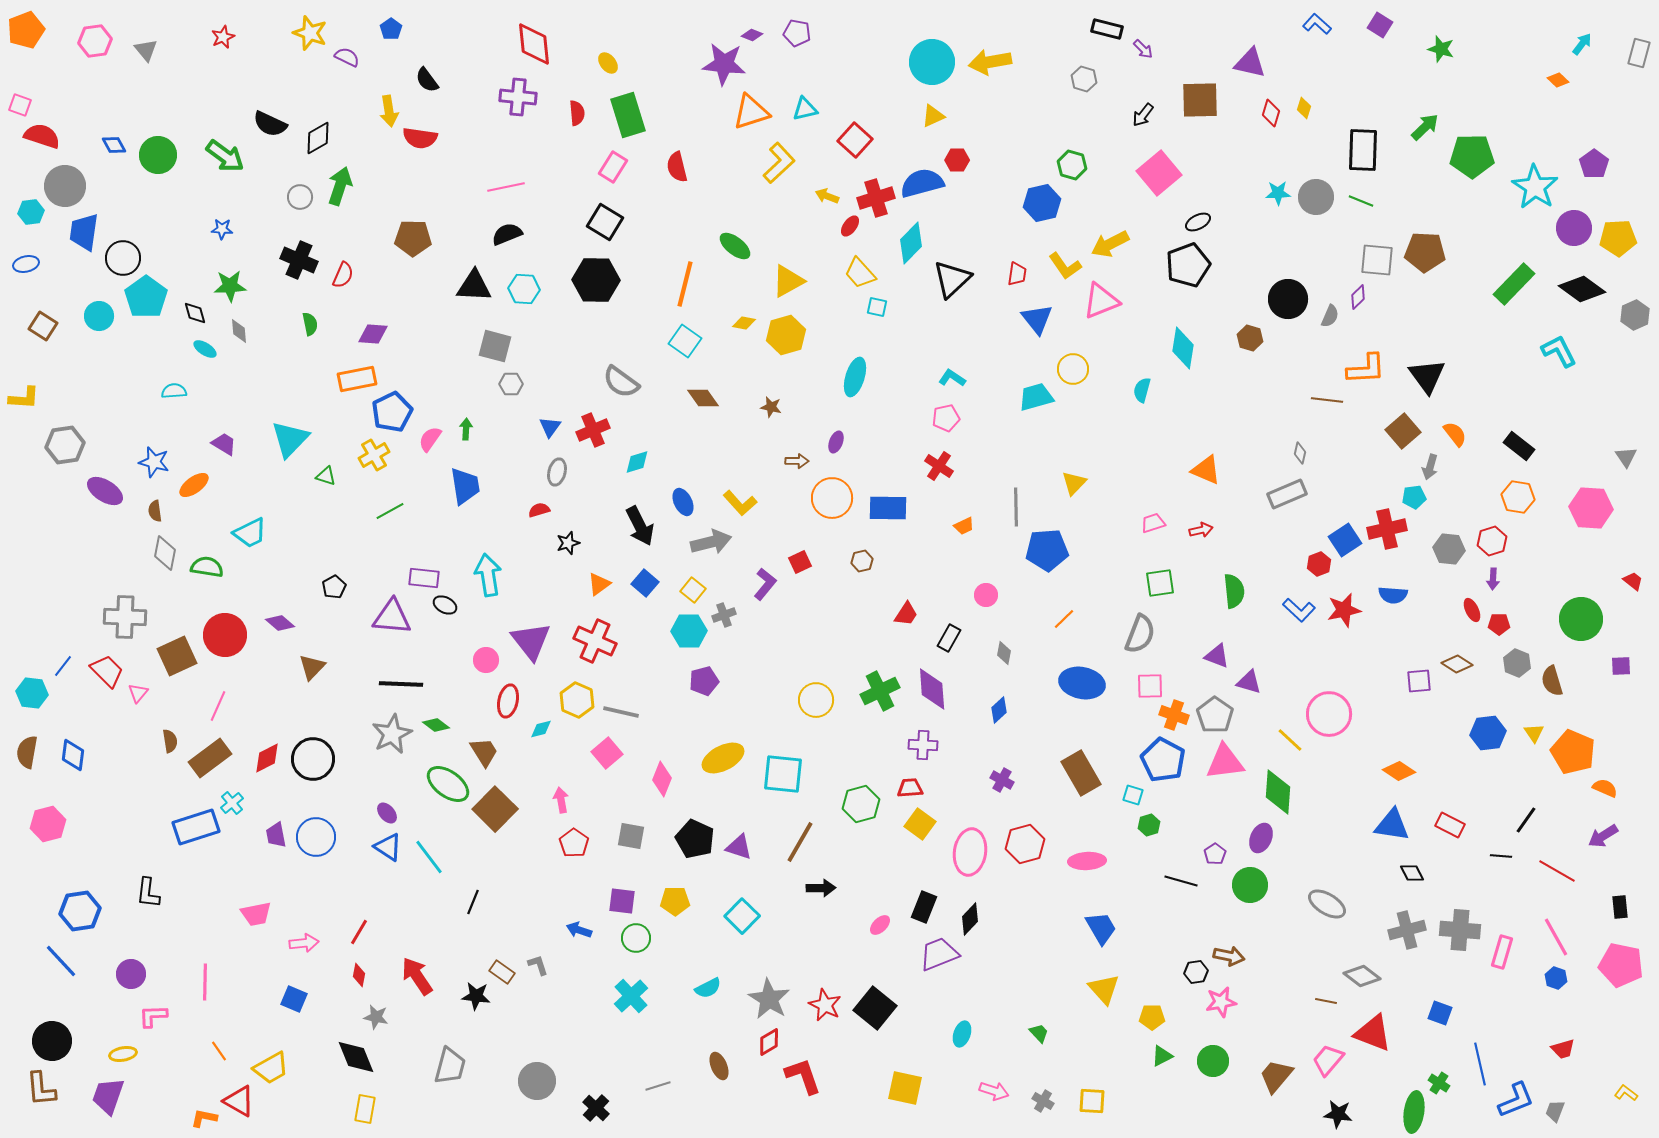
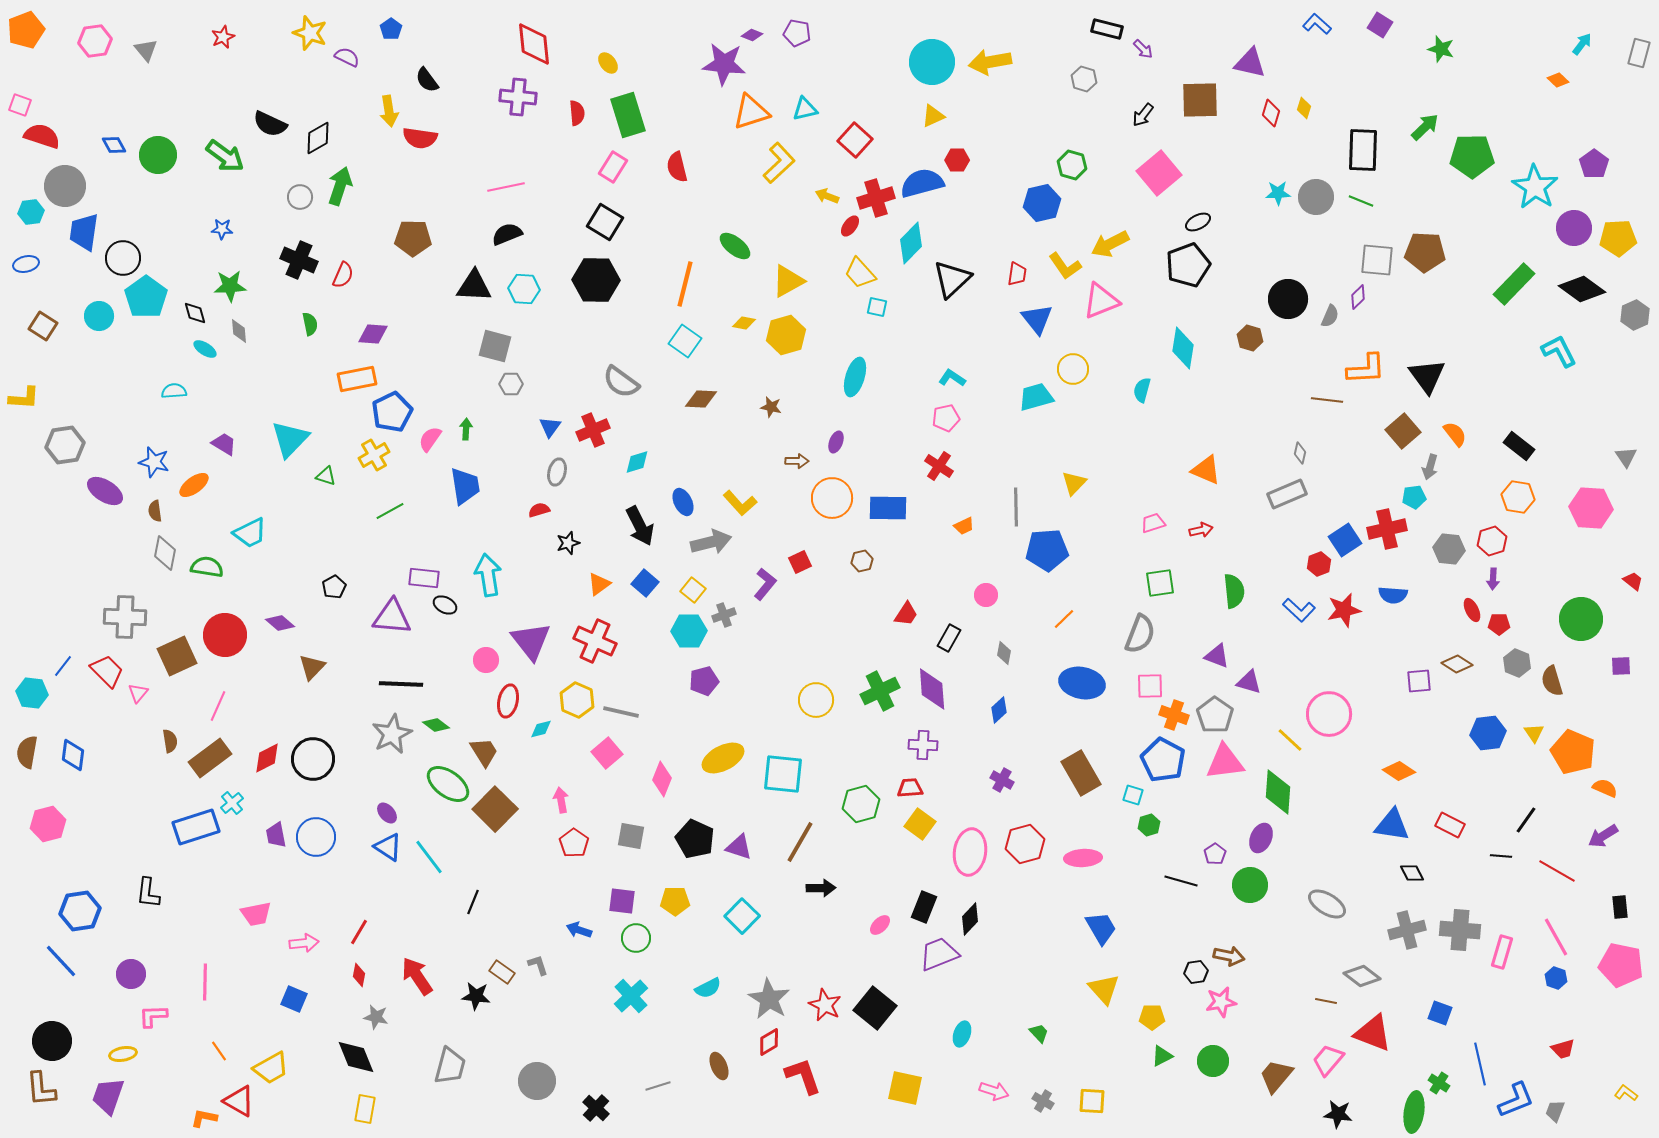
brown diamond at (703, 398): moved 2 px left, 1 px down; rotated 52 degrees counterclockwise
pink ellipse at (1087, 861): moved 4 px left, 3 px up
